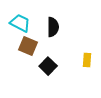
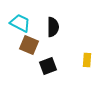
brown square: moved 1 px right, 1 px up
black square: rotated 24 degrees clockwise
